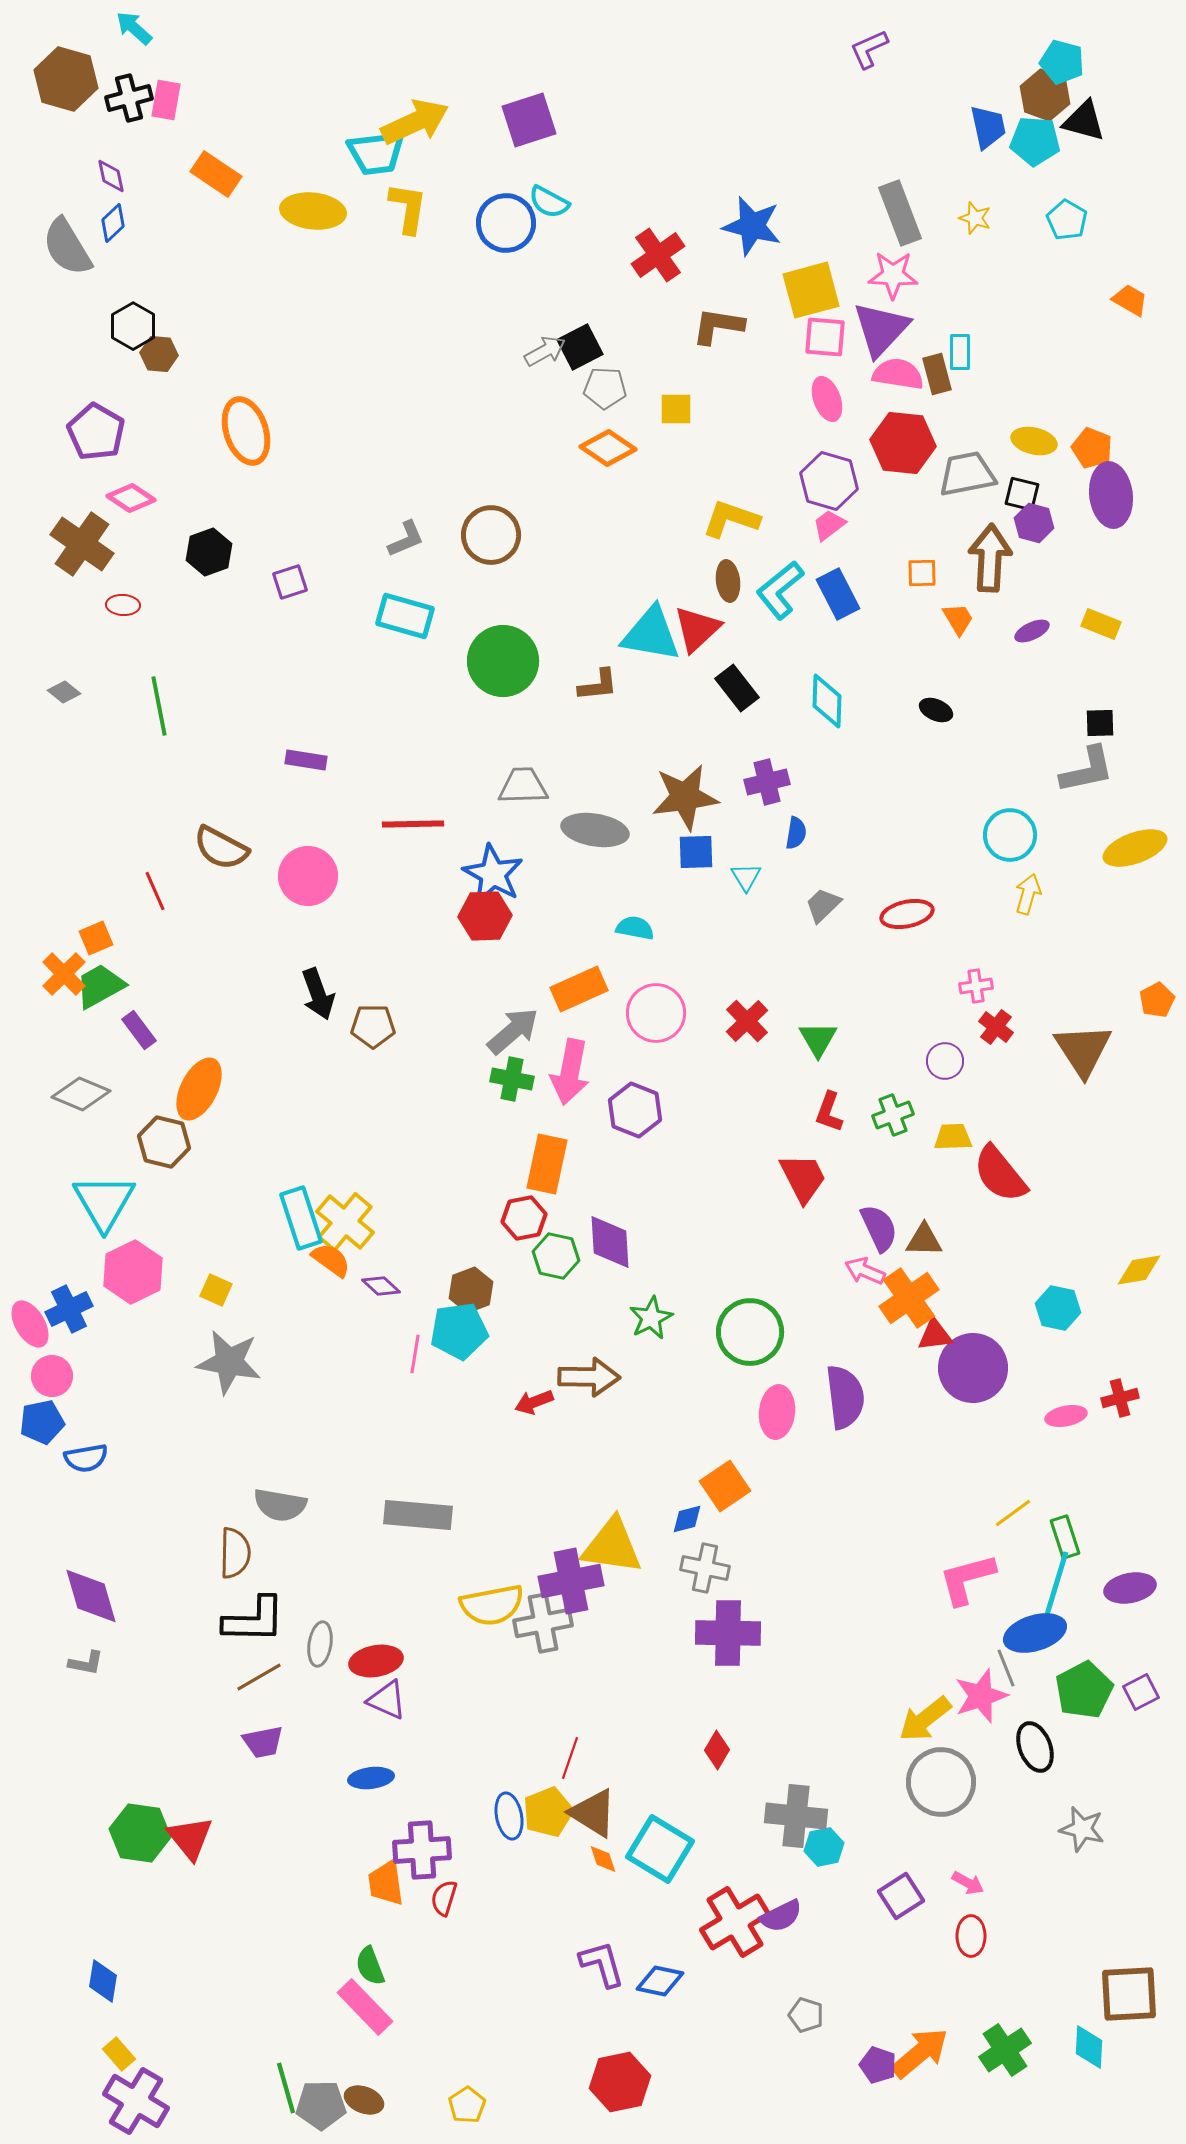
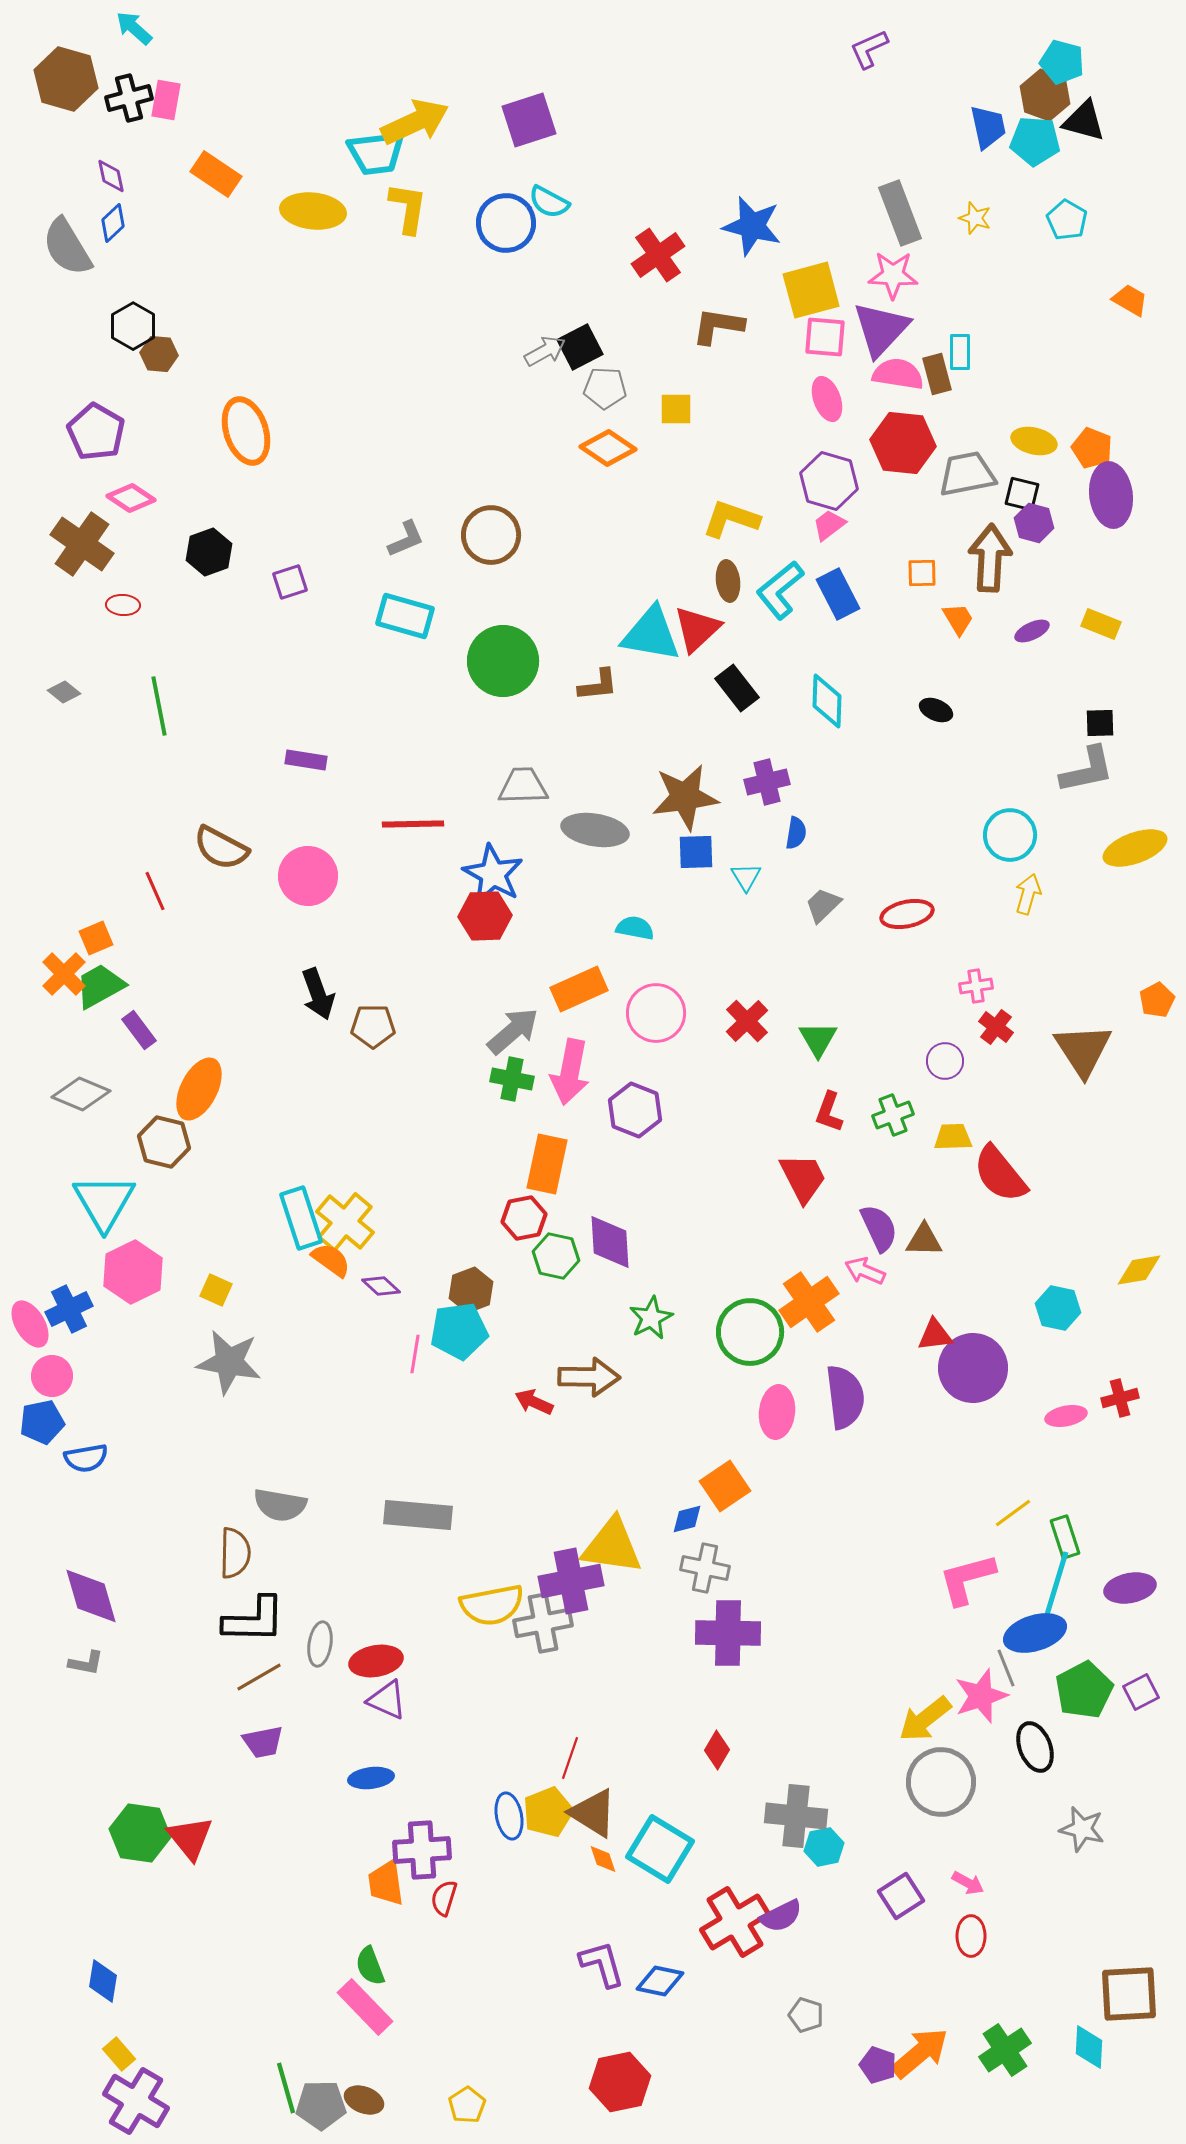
orange cross at (909, 1298): moved 100 px left, 4 px down
red arrow at (534, 1402): rotated 45 degrees clockwise
